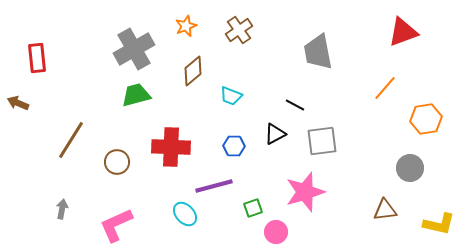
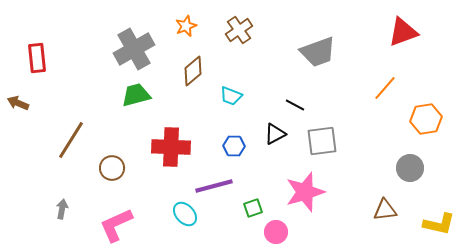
gray trapezoid: rotated 99 degrees counterclockwise
brown circle: moved 5 px left, 6 px down
